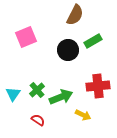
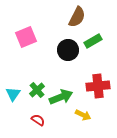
brown semicircle: moved 2 px right, 2 px down
